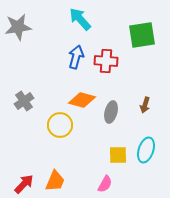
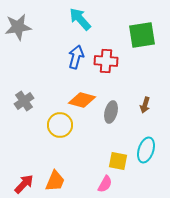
yellow square: moved 6 px down; rotated 12 degrees clockwise
